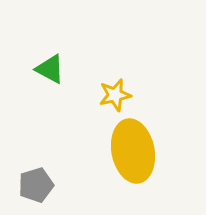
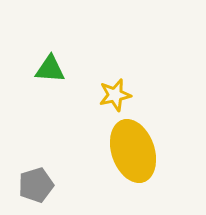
green triangle: rotated 24 degrees counterclockwise
yellow ellipse: rotated 8 degrees counterclockwise
